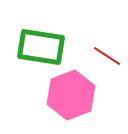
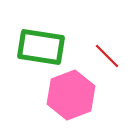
red line: rotated 12 degrees clockwise
